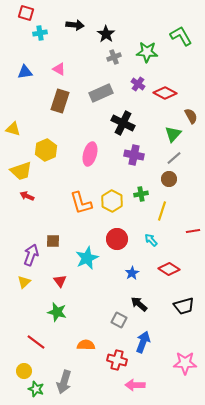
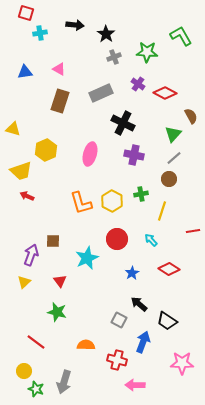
black trapezoid at (184, 306): moved 17 px left, 15 px down; rotated 50 degrees clockwise
pink star at (185, 363): moved 3 px left
